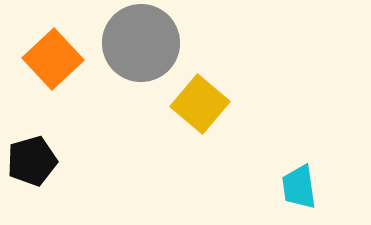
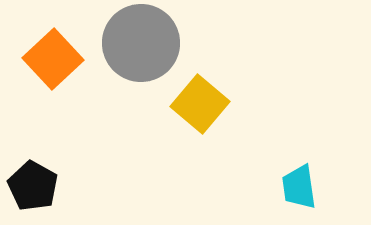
black pentagon: moved 1 px right, 25 px down; rotated 27 degrees counterclockwise
